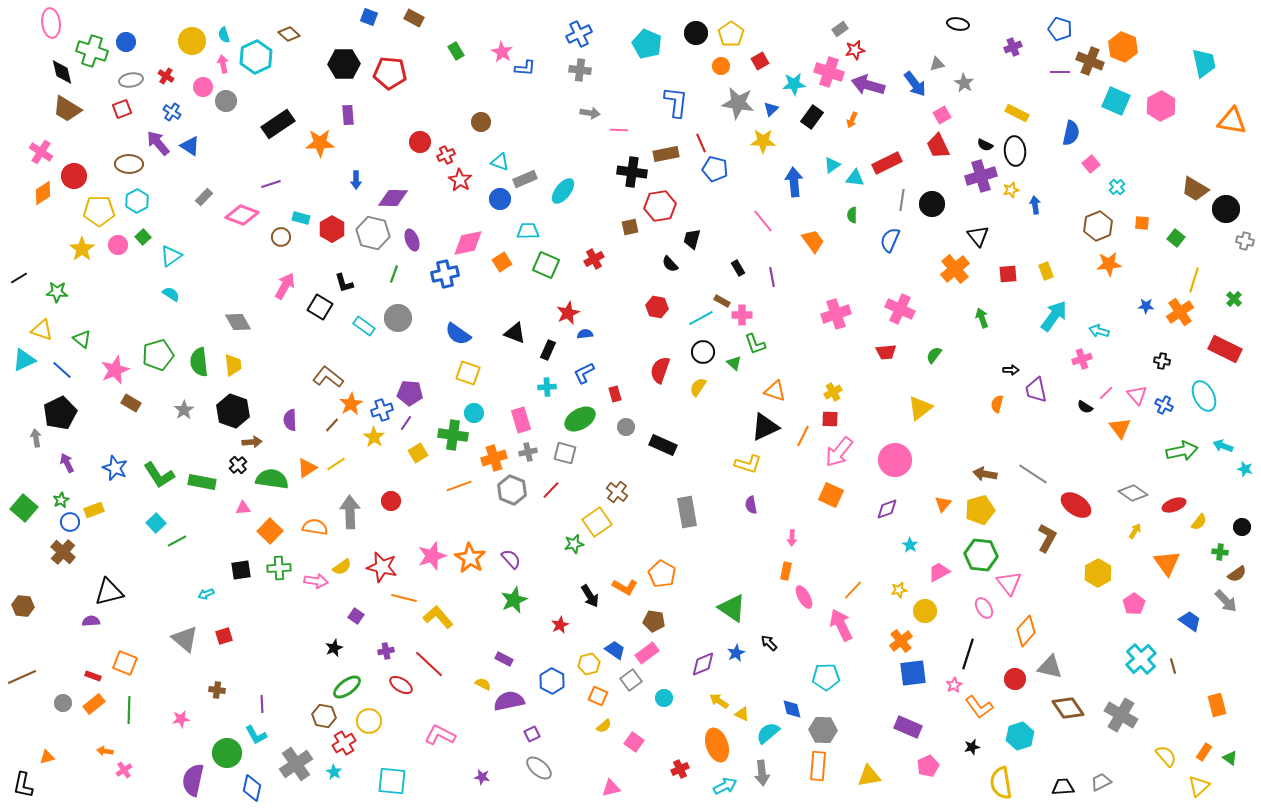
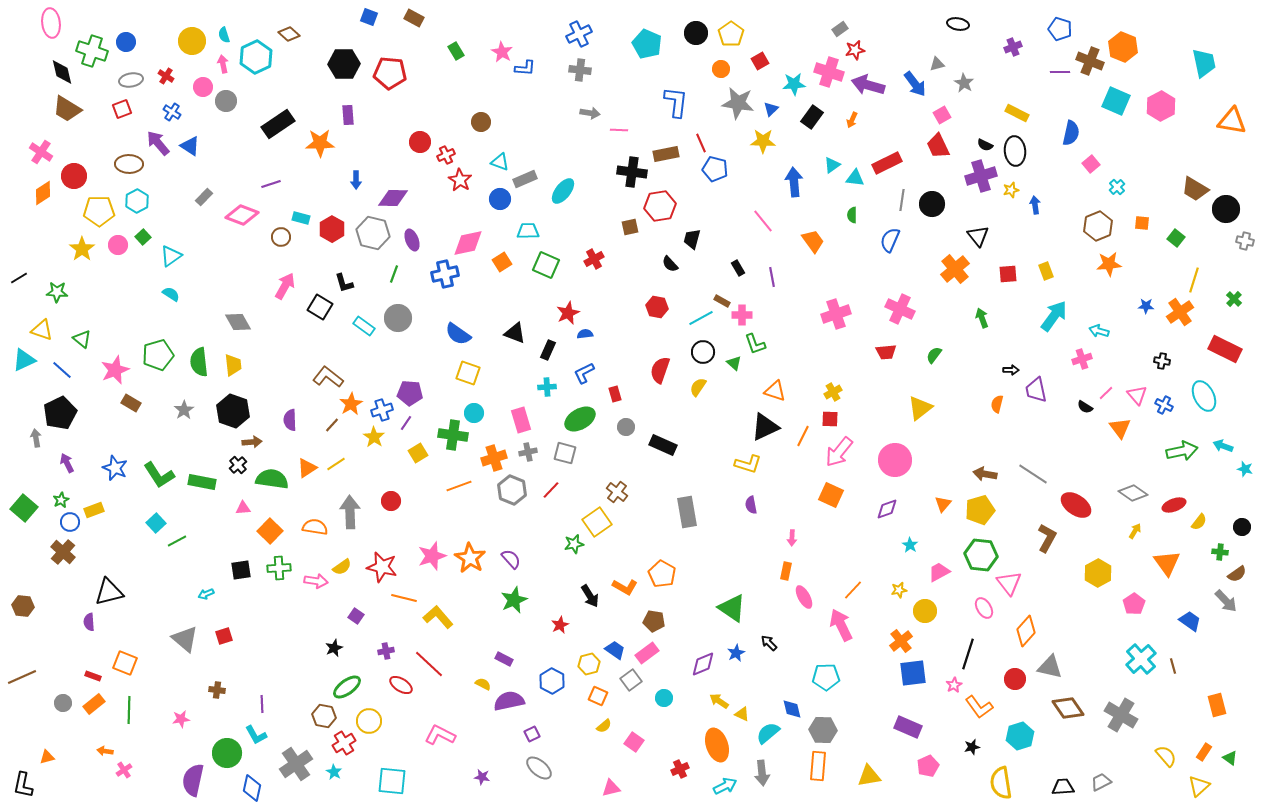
orange circle at (721, 66): moved 3 px down
purple semicircle at (91, 621): moved 2 px left, 1 px down; rotated 90 degrees counterclockwise
